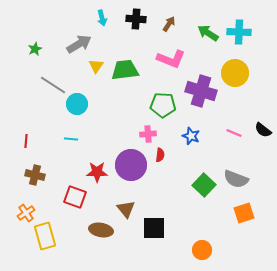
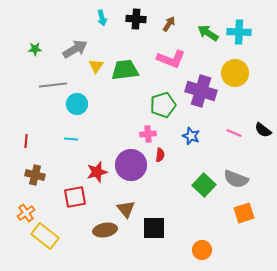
gray arrow: moved 4 px left, 5 px down
green star: rotated 24 degrees clockwise
gray line: rotated 40 degrees counterclockwise
green pentagon: rotated 20 degrees counterclockwise
red star: rotated 15 degrees counterclockwise
red square: rotated 30 degrees counterclockwise
brown ellipse: moved 4 px right; rotated 20 degrees counterclockwise
yellow rectangle: rotated 36 degrees counterclockwise
